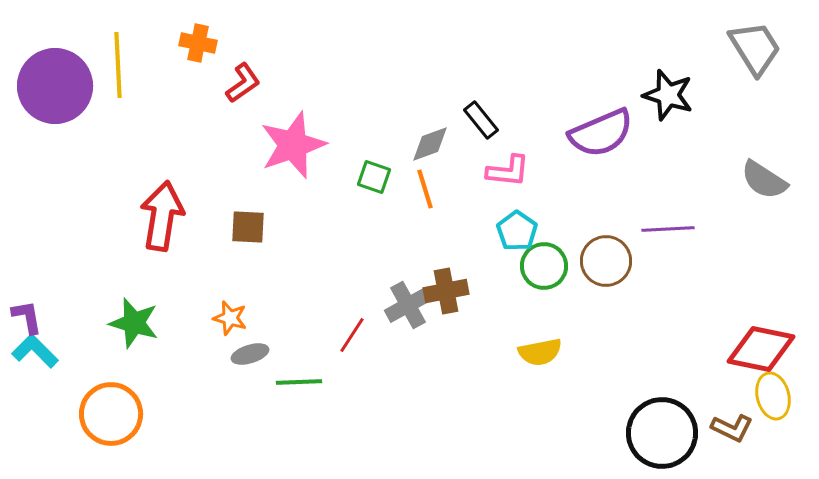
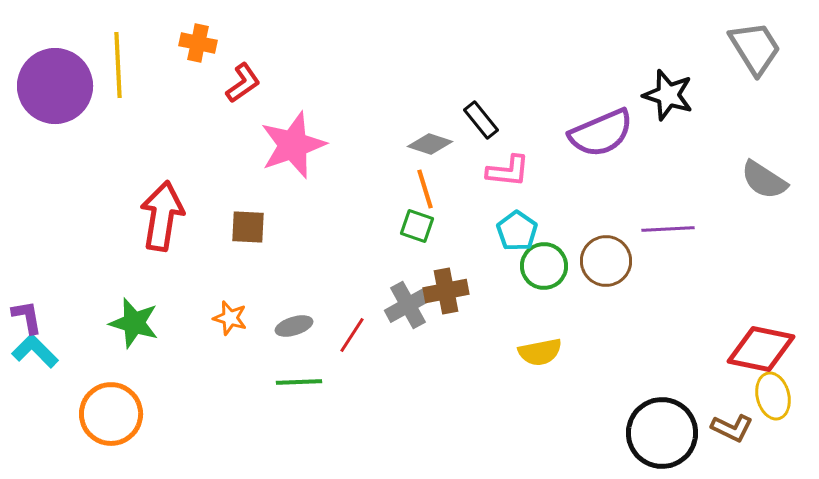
gray diamond: rotated 39 degrees clockwise
green square: moved 43 px right, 49 px down
gray ellipse: moved 44 px right, 28 px up
